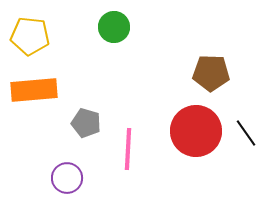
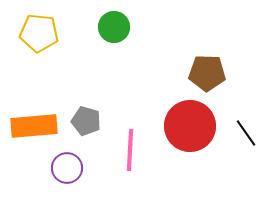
yellow pentagon: moved 9 px right, 3 px up
brown pentagon: moved 4 px left
orange rectangle: moved 36 px down
gray pentagon: moved 2 px up
red circle: moved 6 px left, 5 px up
pink line: moved 2 px right, 1 px down
purple circle: moved 10 px up
